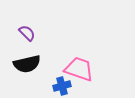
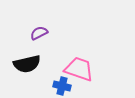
purple semicircle: moved 12 px right; rotated 72 degrees counterclockwise
blue cross: rotated 30 degrees clockwise
